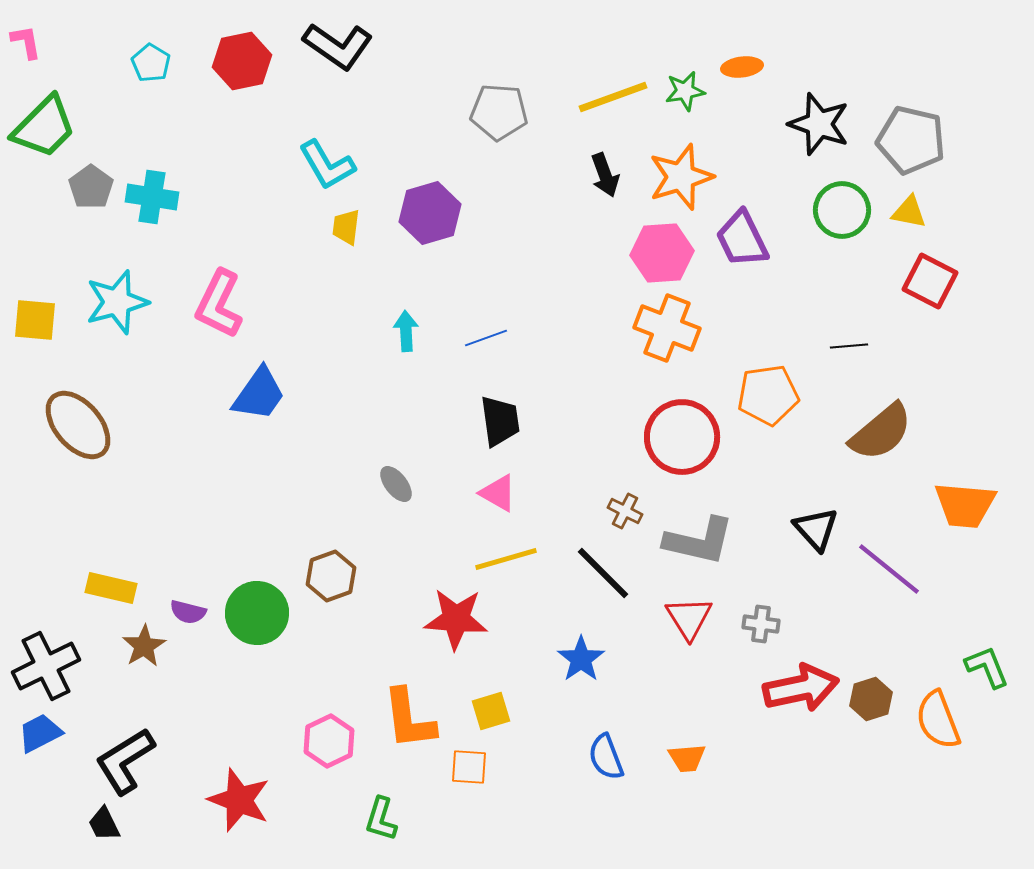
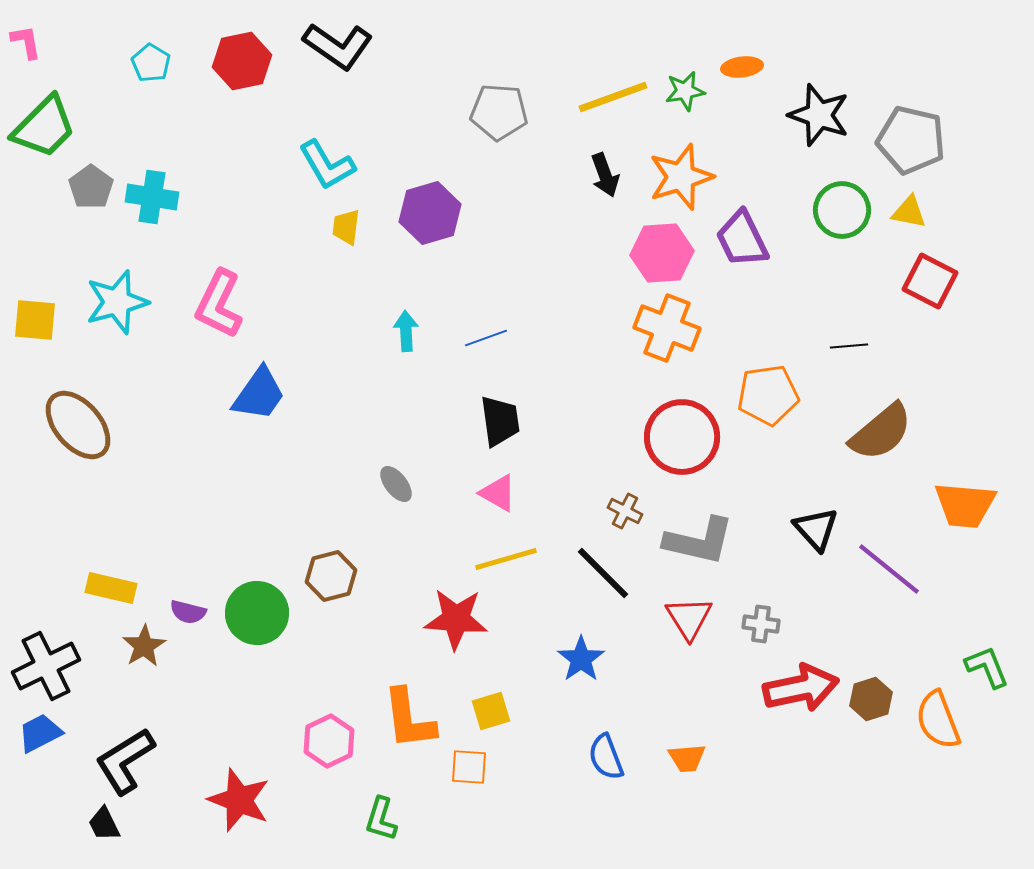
black star at (819, 124): moved 9 px up
brown hexagon at (331, 576): rotated 6 degrees clockwise
